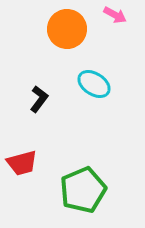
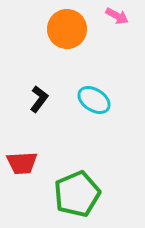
pink arrow: moved 2 px right, 1 px down
cyan ellipse: moved 16 px down
red trapezoid: rotated 12 degrees clockwise
green pentagon: moved 6 px left, 4 px down
